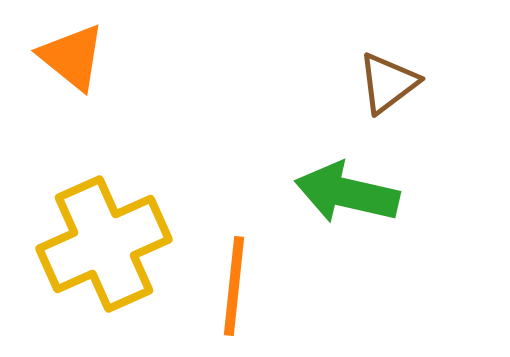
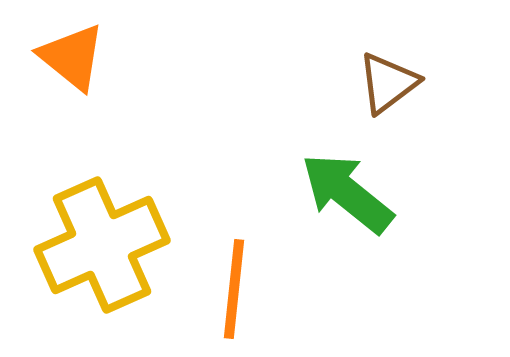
green arrow: rotated 26 degrees clockwise
yellow cross: moved 2 px left, 1 px down
orange line: moved 3 px down
